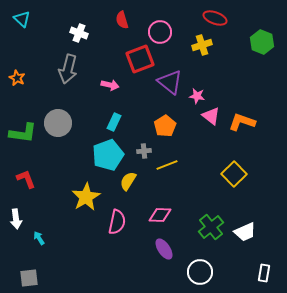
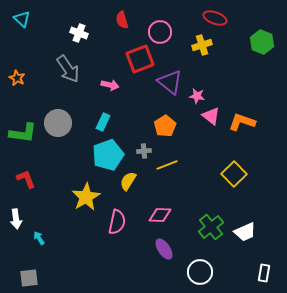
gray arrow: rotated 48 degrees counterclockwise
cyan rectangle: moved 11 px left
